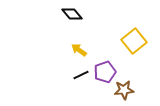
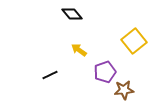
black line: moved 31 px left
